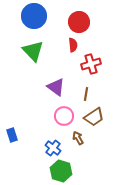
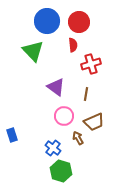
blue circle: moved 13 px right, 5 px down
brown trapezoid: moved 5 px down; rotated 10 degrees clockwise
